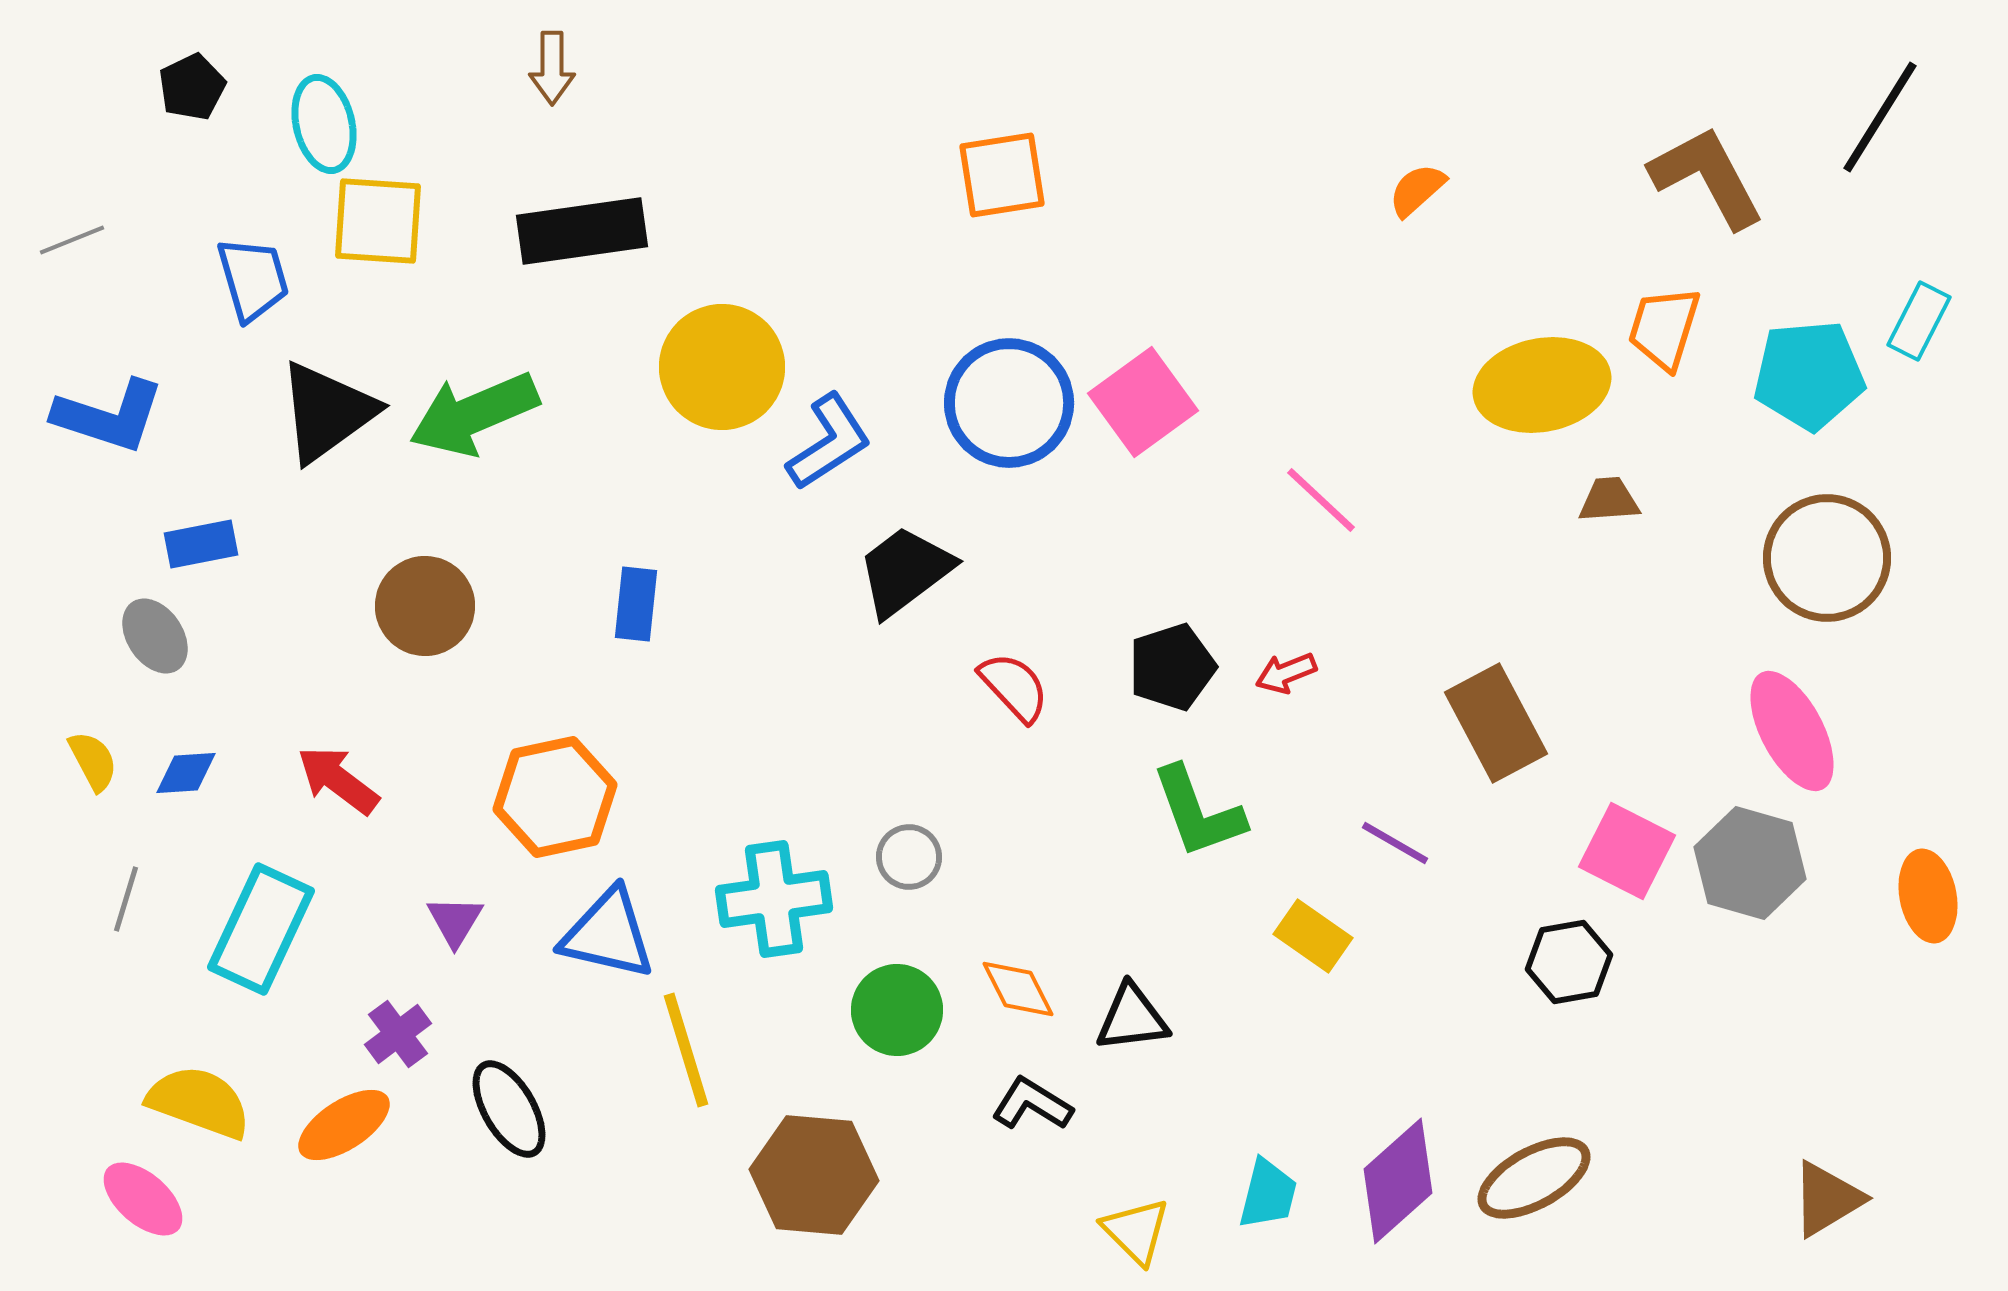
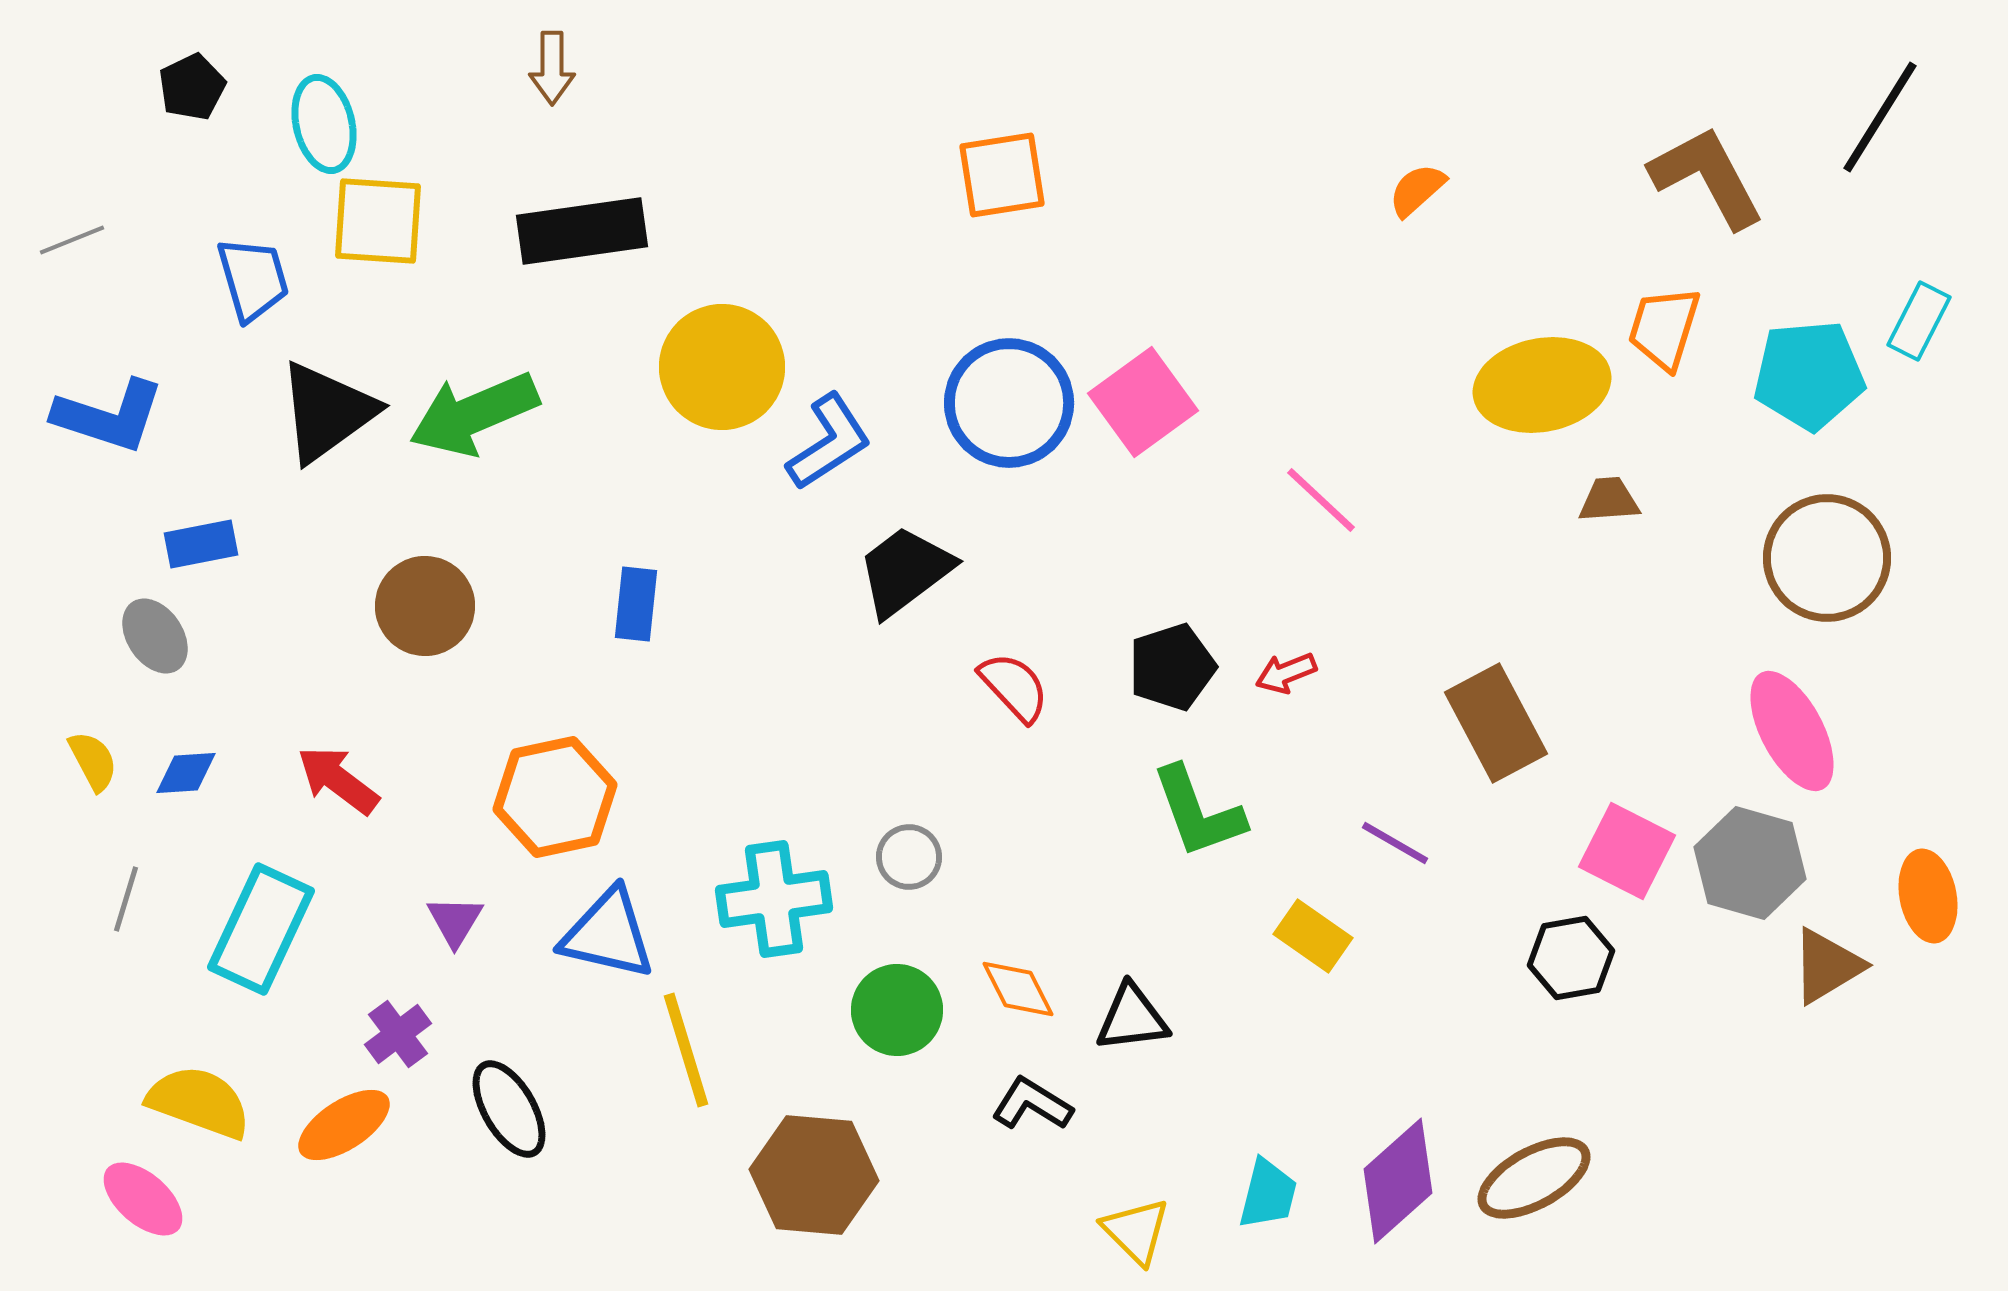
black hexagon at (1569, 962): moved 2 px right, 4 px up
brown triangle at (1827, 1199): moved 233 px up
